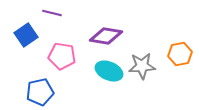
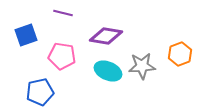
purple line: moved 11 px right
blue square: rotated 15 degrees clockwise
orange hexagon: rotated 10 degrees counterclockwise
cyan ellipse: moved 1 px left
